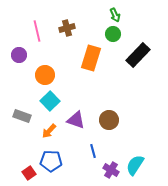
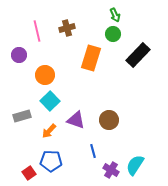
gray rectangle: rotated 36 degrees counterclockwise
